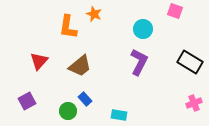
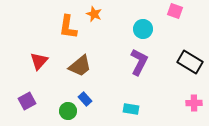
pink cross: rotated 21 degrees clockwise
cyan rectangle: moved 12 px right, 6 px up
